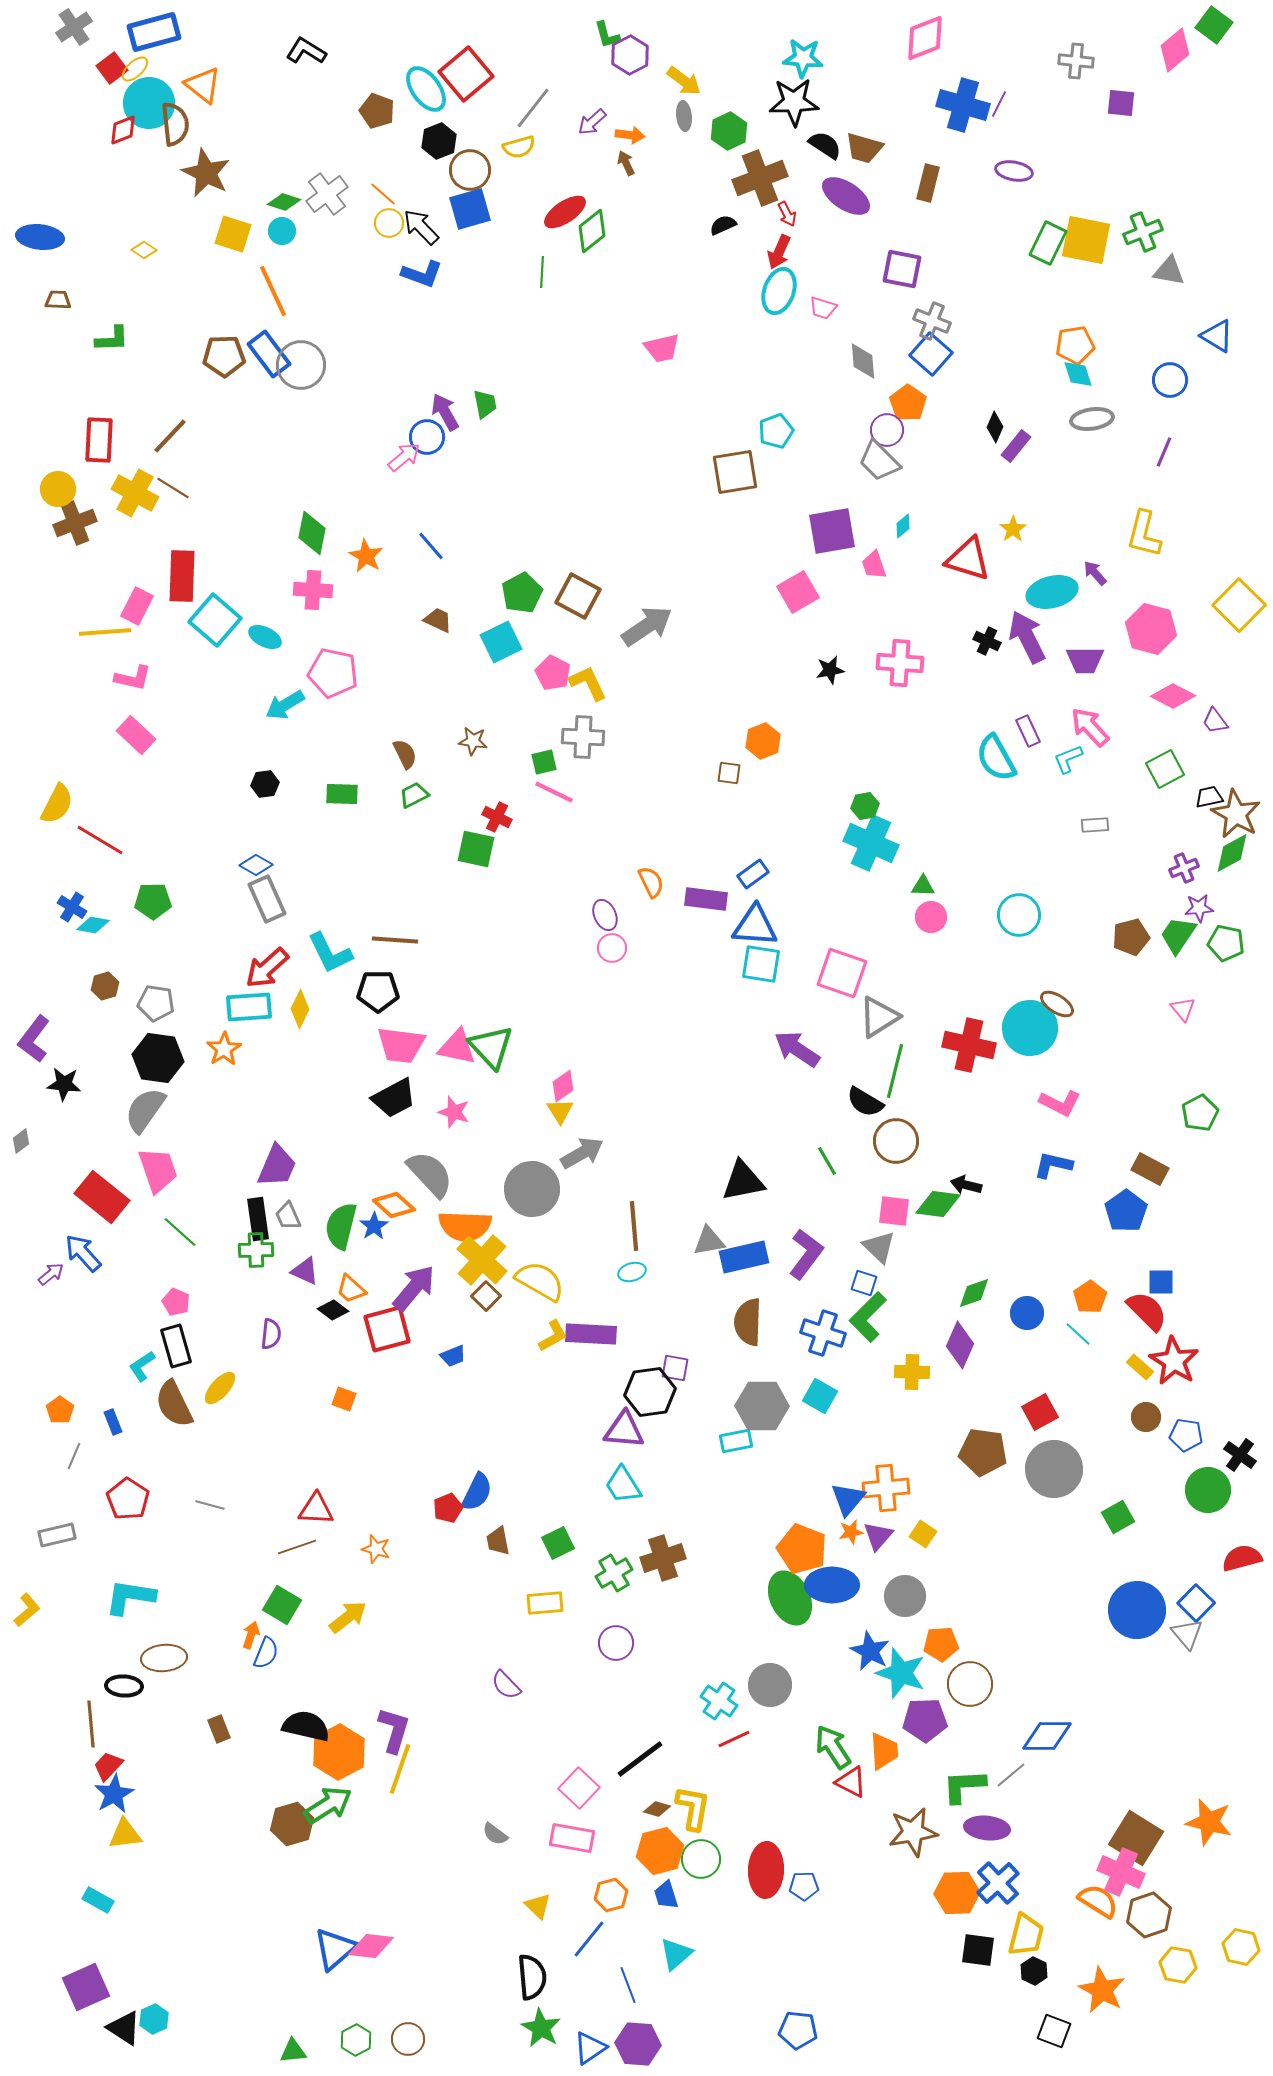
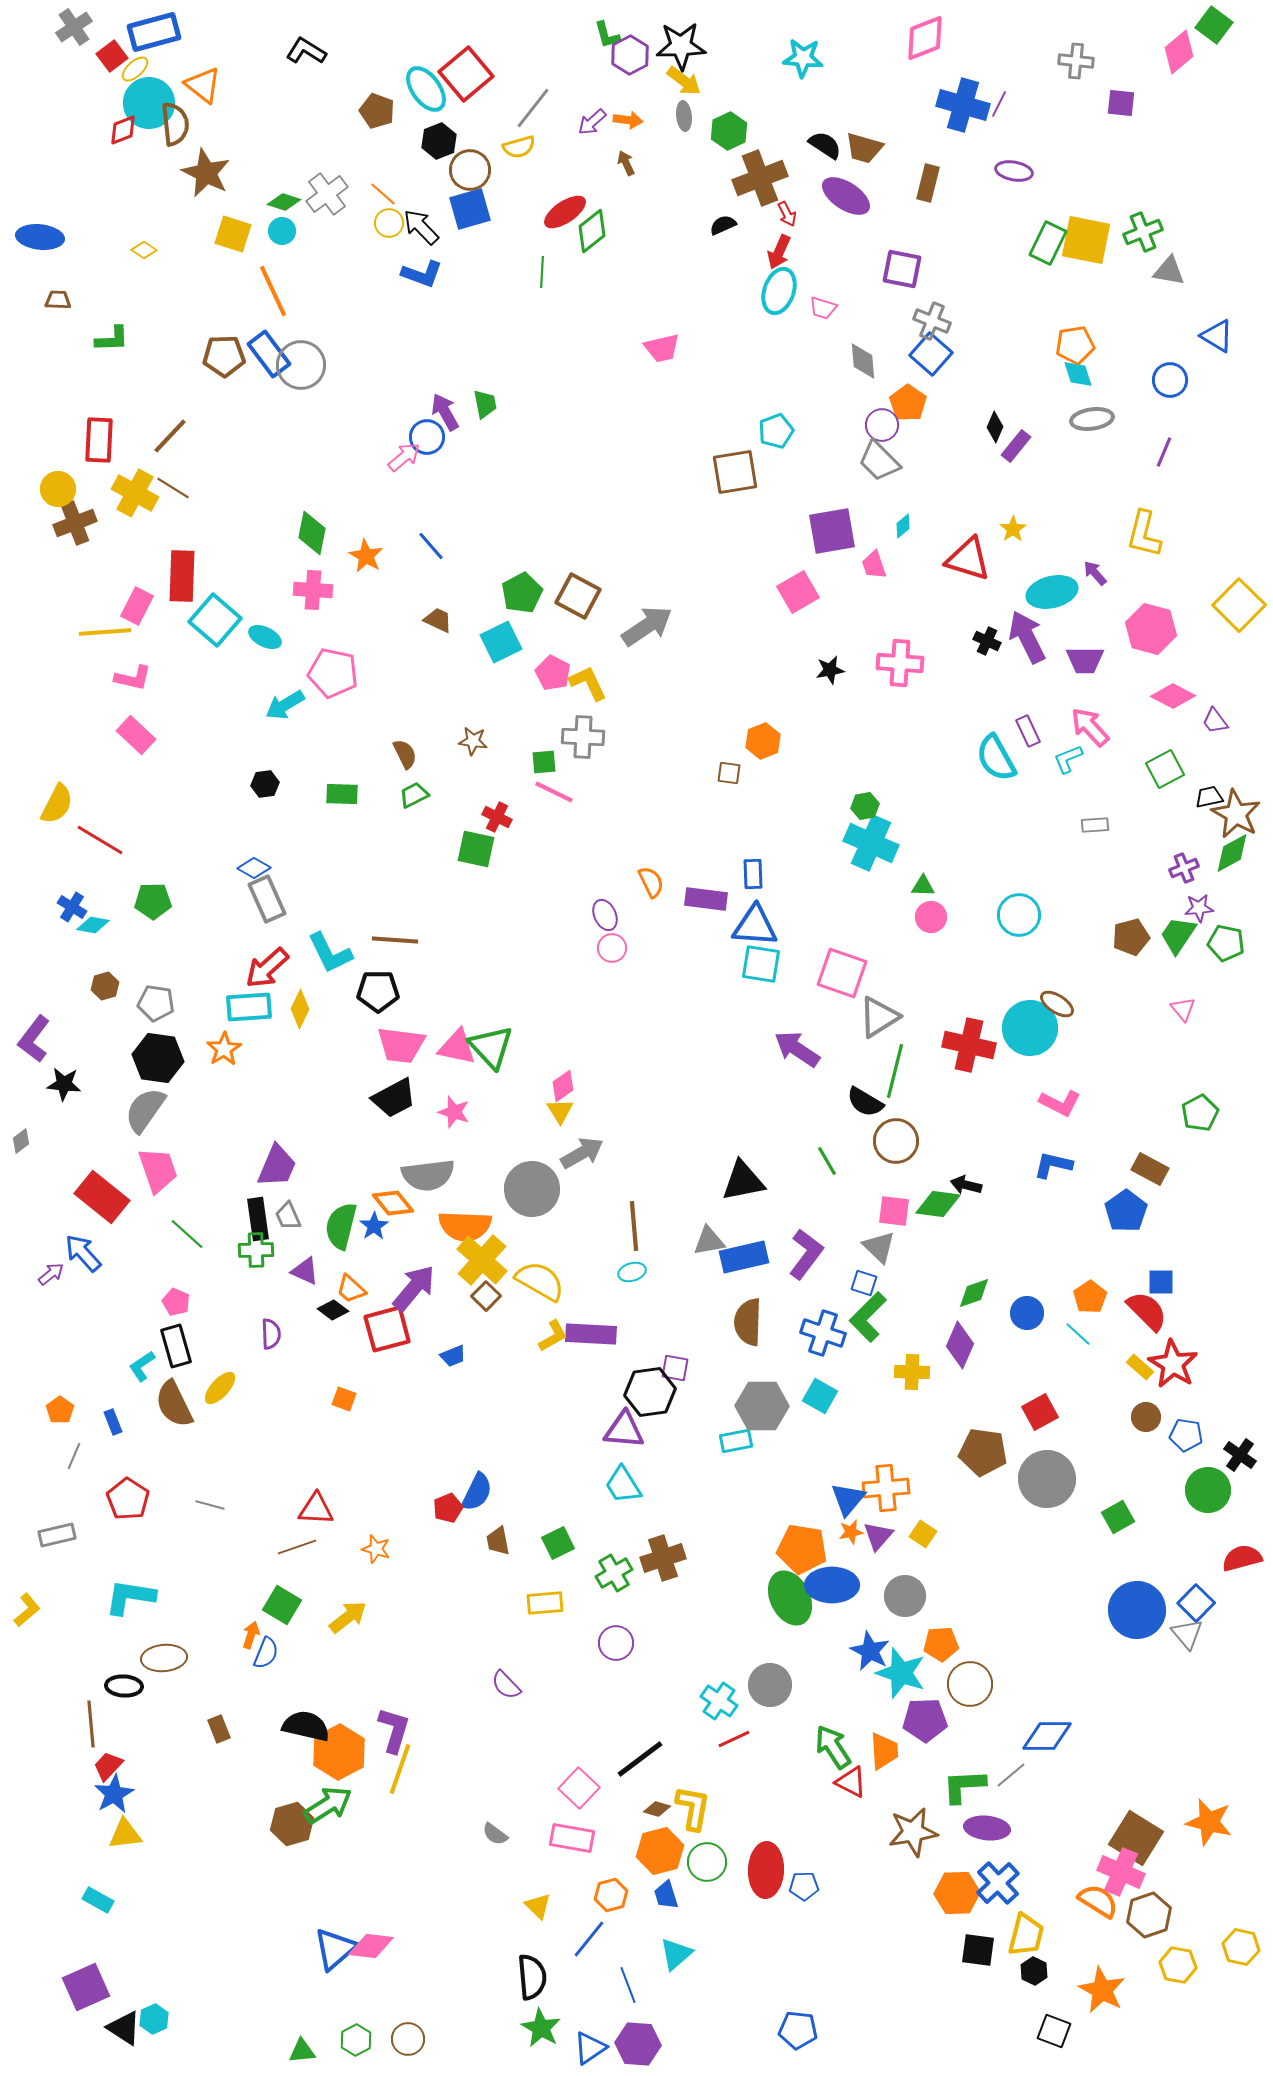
pink diamond at (1175, 50): moved 4 px right, 2 px down
red square at (112, 68): moved 12 px up
black star at (794, 102): moved 113 px left, 56 px up
orange arrow at (630, 135): moved 2 px left, 15 px up
purple circle at (887, 430): moved 5 px left, 5 px up
green square at (544, 762): rotated 8 degrees clockwise
blue diamond at (256, 865): moved 2 px left, 3 px down
blue rectangle at (753, 874): rotated 56 degrees counterclockwise
gray semicircle at (430, 1174): moved 2 px left, 1 px down; rotated 126 degrees clockwise
orange diamond at (394, 1205): moved 1 px left, 2 px up; rotated 9 degrees clockwise
green line at (180, 1232): moved 7 px right, 2 px down
purple semicircle at (271, 1334): rotated 8 degrees counterclockwise
red star at (1174, 1361): moved 1 px left, 3 px down
gray circle at (1054, 1469): moved 7 px left, 10 px down
orange pentagon at (802, 1549): rotated 12 degrees counterclockwise
green circle at (701, 1859): moved 6 px right, 3 px down
green triangle at (293, 2051): moved 9 px right
